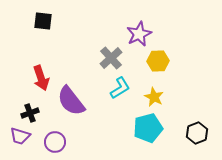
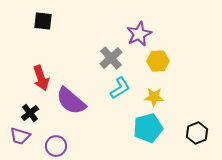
yellow star: rotated 24 degrees counterclockwise
purple semicircle: rotated 12 degrees counterclockwise
black cross: rotated 18 degrees counterclockwise
purple circle: moved 1 px right, 4 px down
